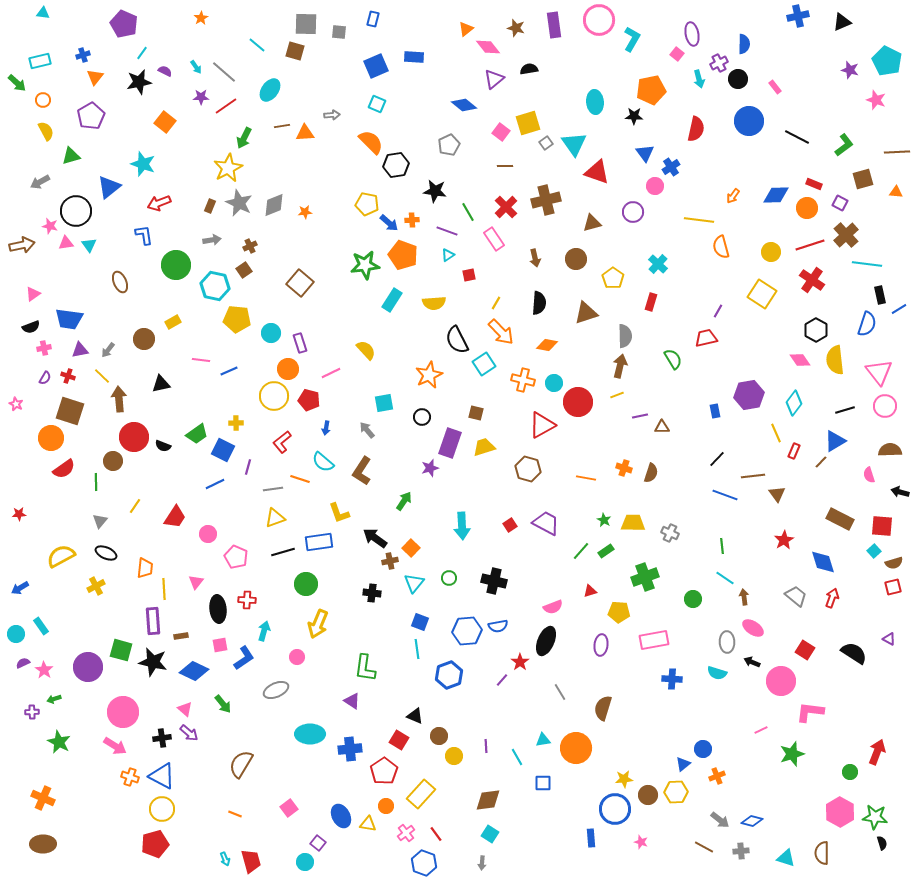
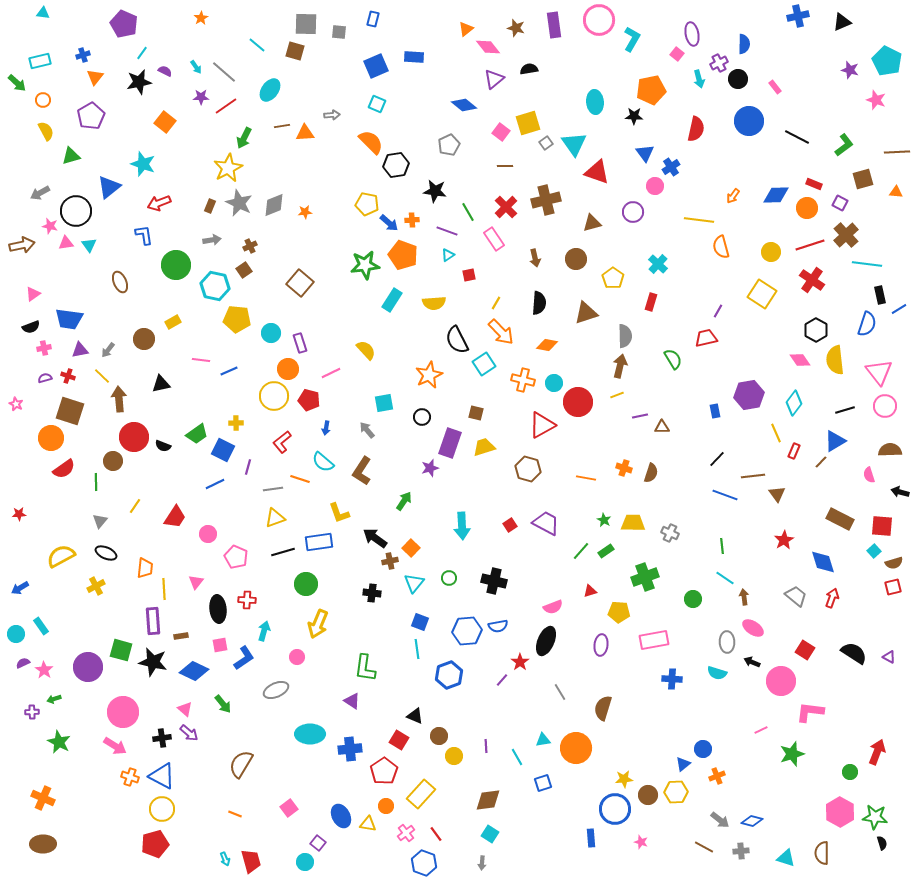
gray arrow at (40, 182): moved 11 px down
purple semicircle at (45, 378): rotated 136 degrees counterclockwise
purple triangle at (889, 639): moved 18 px down
blue square at (543, 783): rotated 18 degrees counterclockwise
